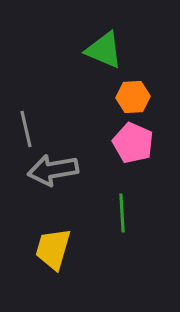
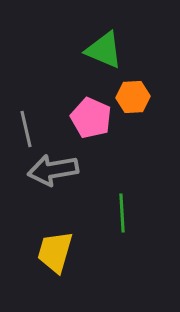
pink pentagon: moved 42 px left, 25 px up
yellow trapezoid: moved 2 px right, 3 px down
